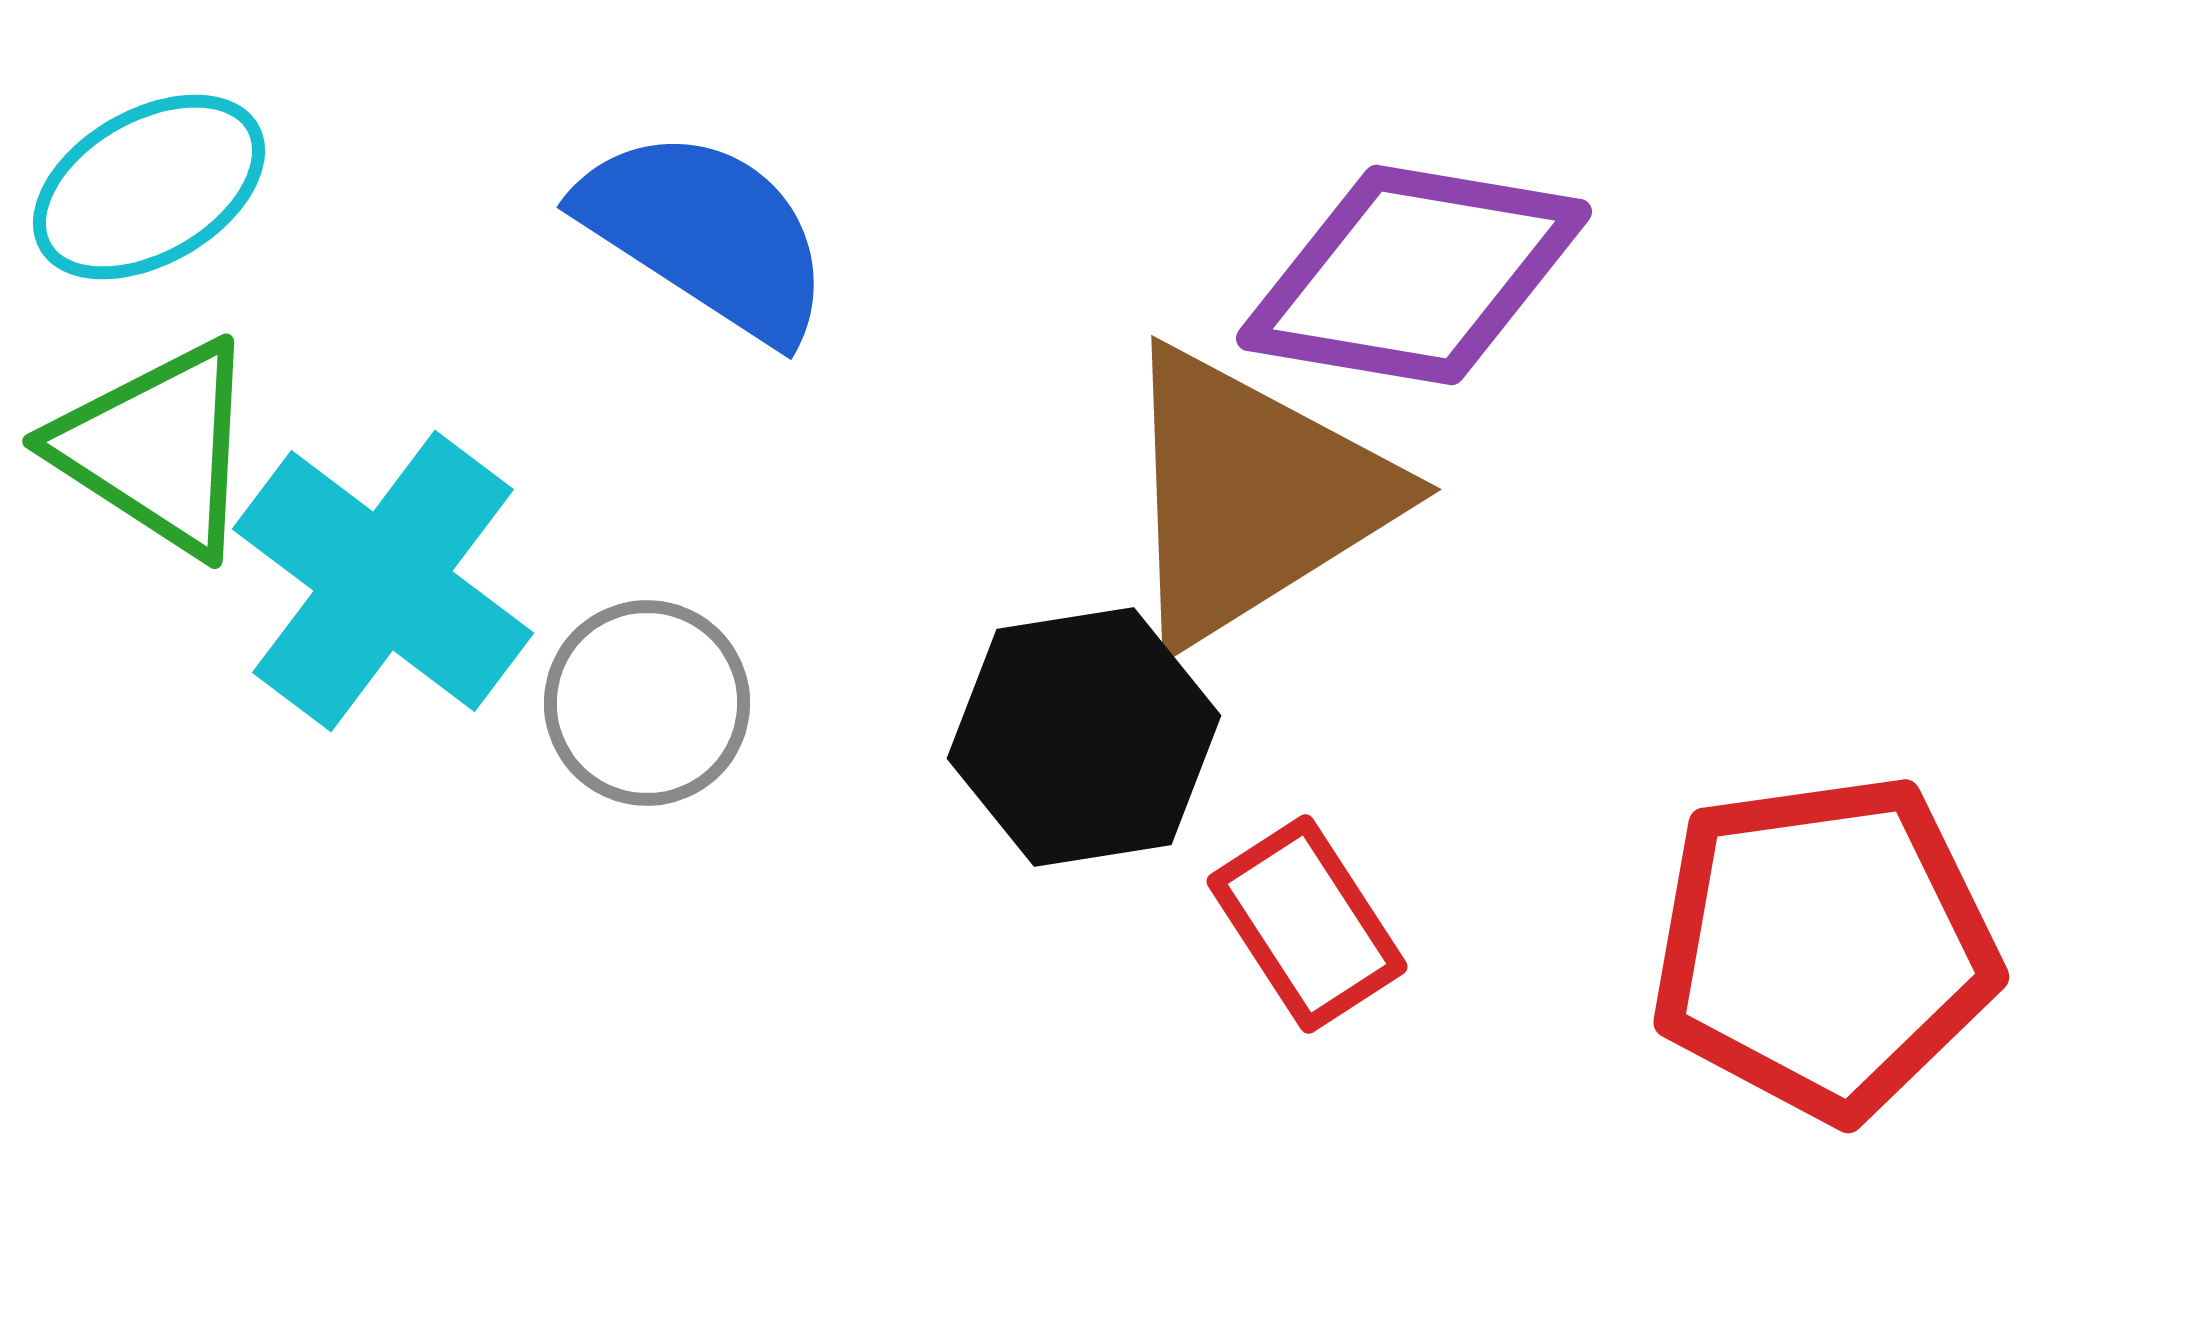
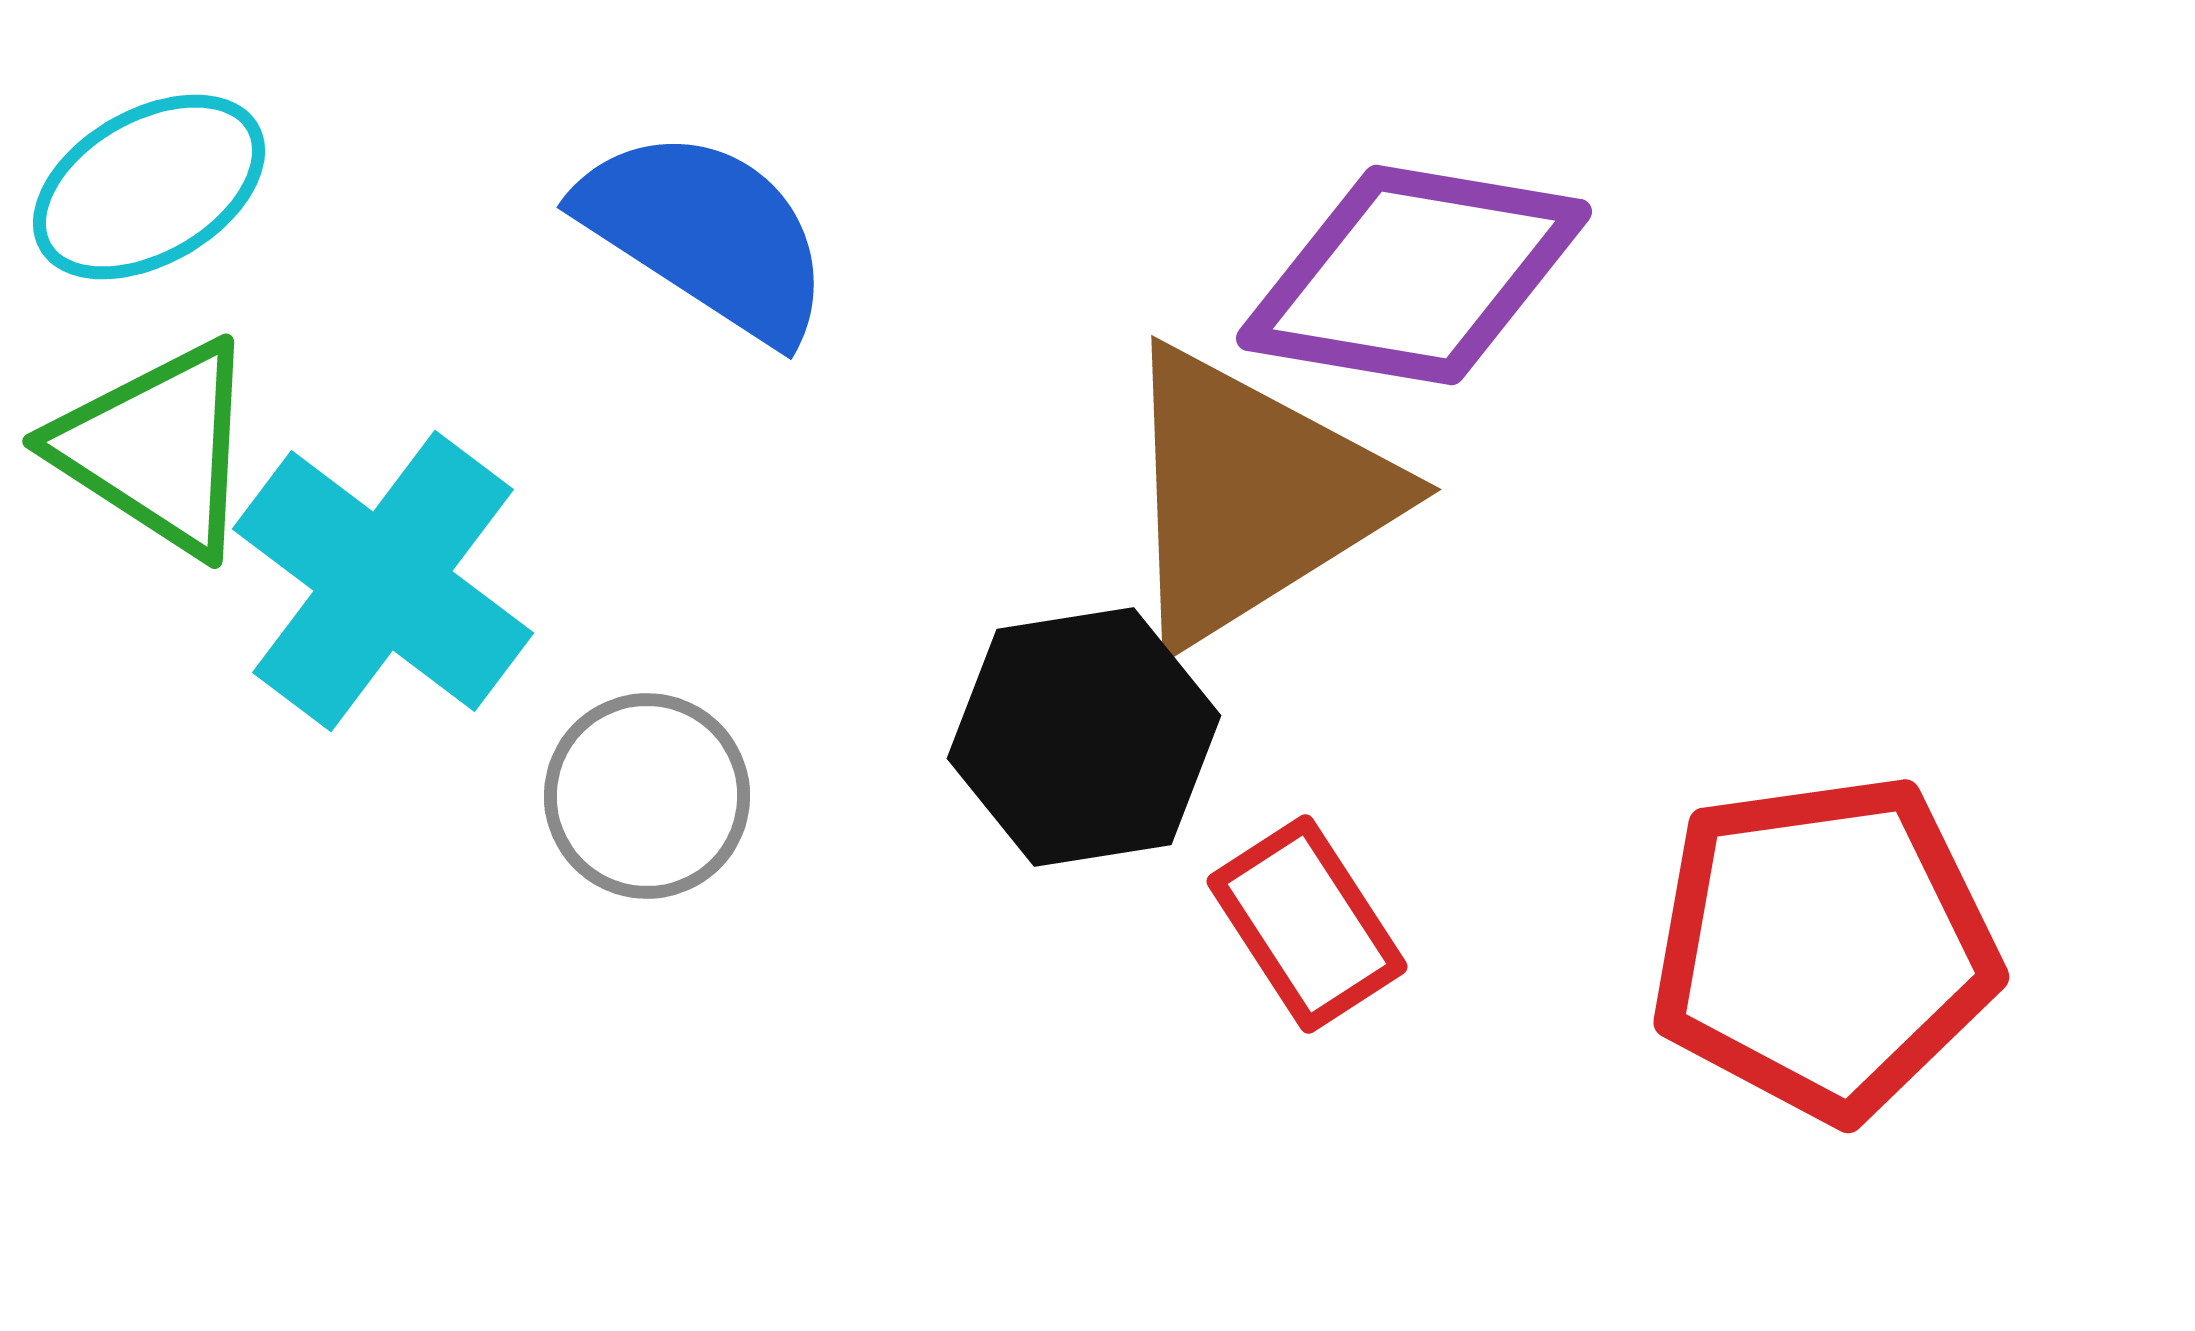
gray circle: moved 93 px down
